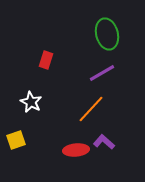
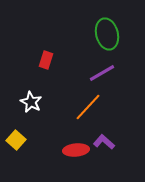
orange line: moved 3 px left, 2 px up
yellow square: rotated 30 degrees counterclockwise
